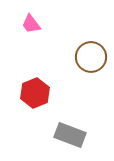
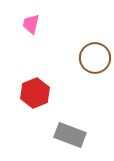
pink trapezoid: rotated 50 degrees clockwise
brown circle: moved 4 px right, 1 px down
